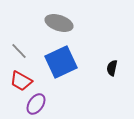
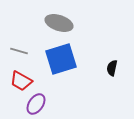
gray line: rotated 30 degrees counterclockwise
blue square: moved 3 px up; rotated 8 degrees clockwise
